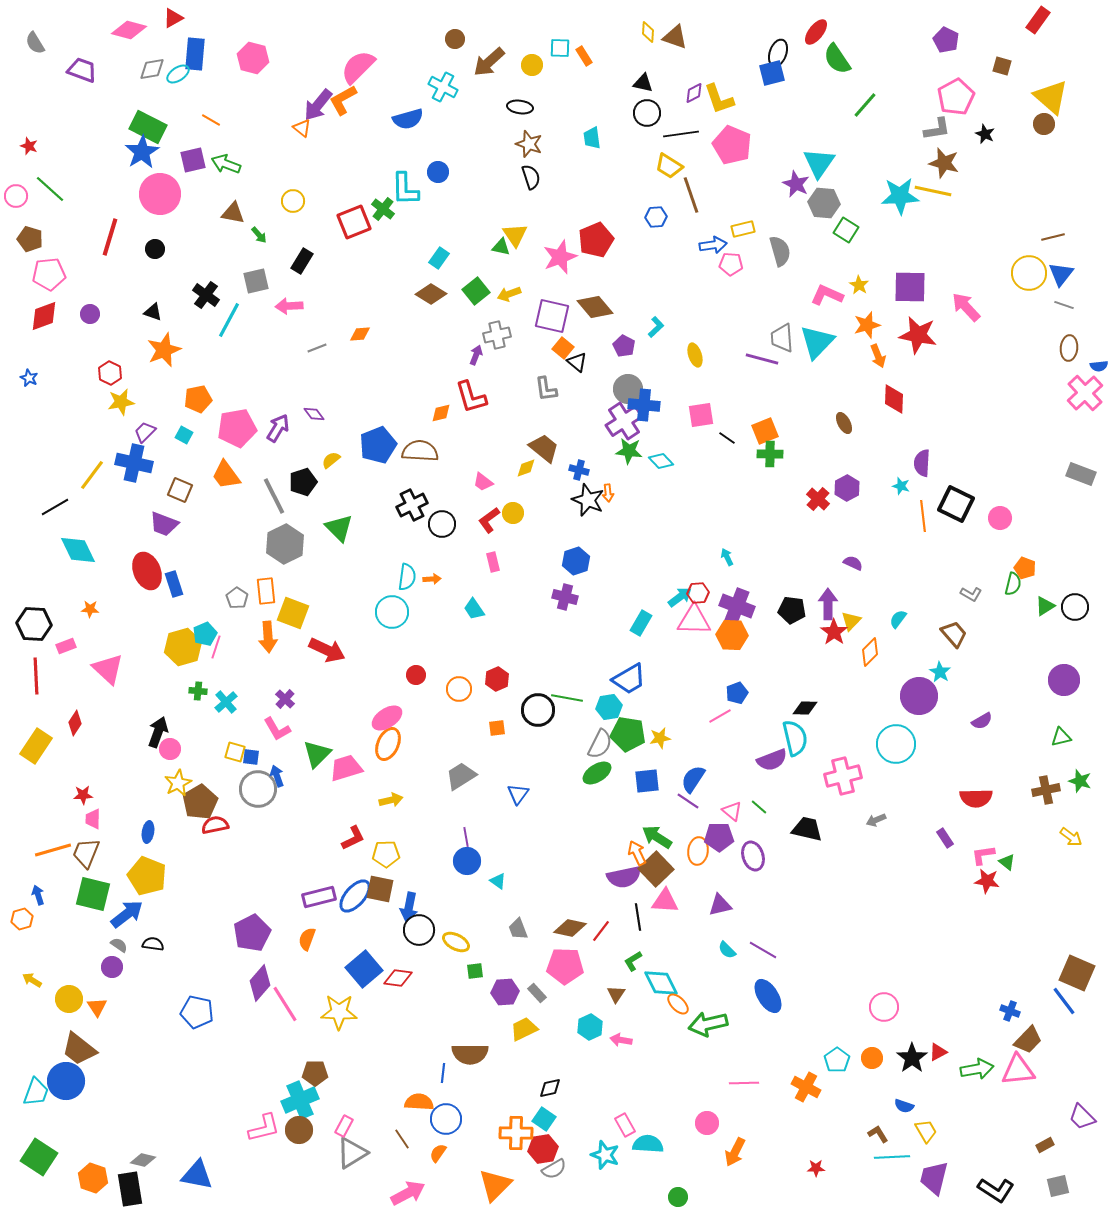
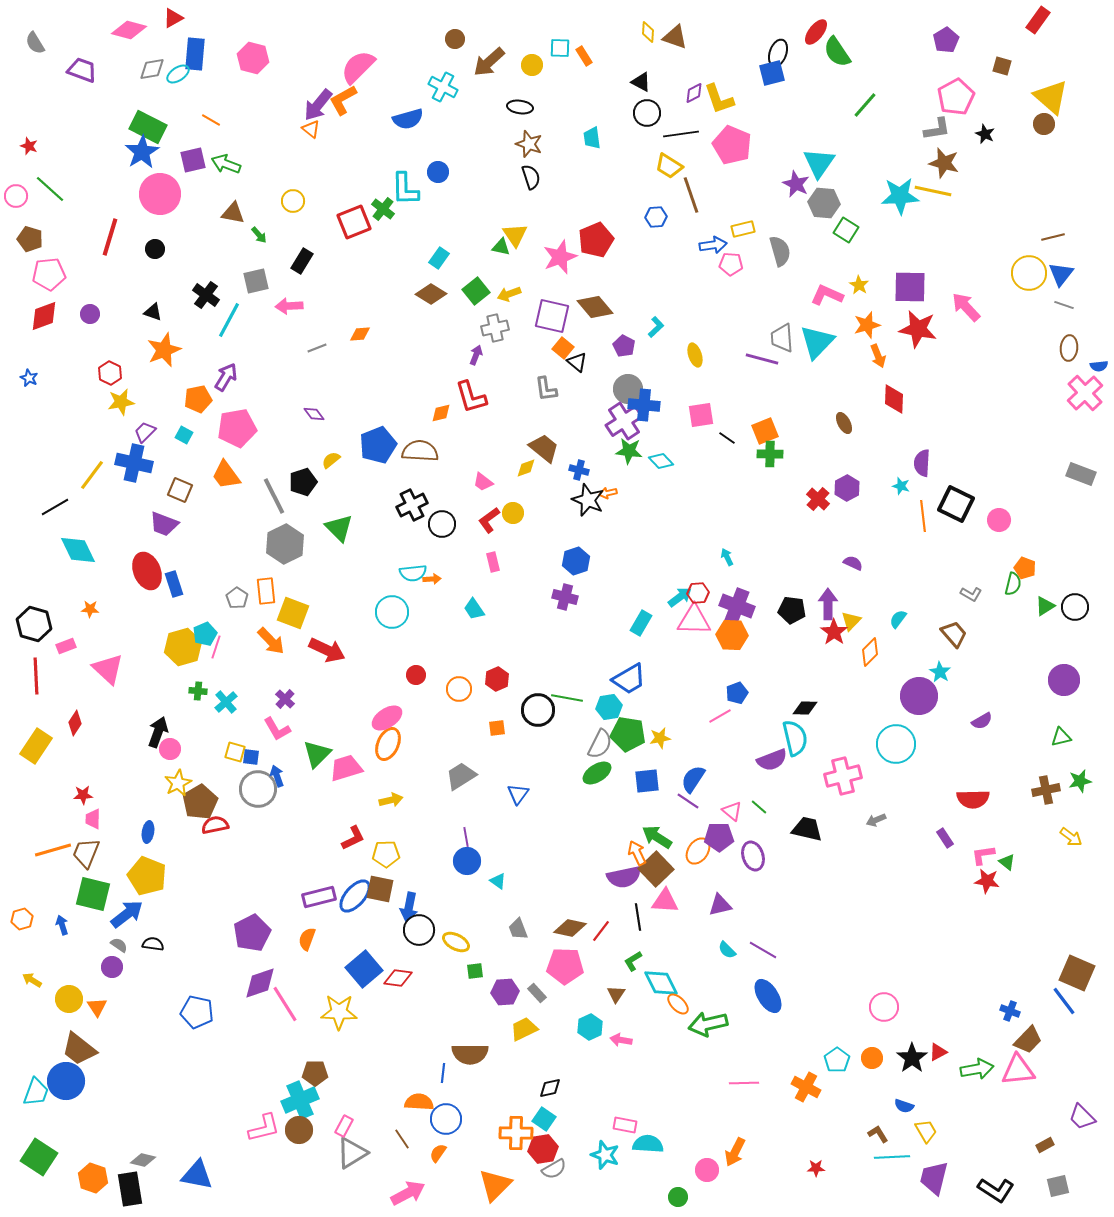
purple pentagon at (946, 40): rotated 15 degrees clockwise
green semicircle at (837, 59): moved 7 px up
black triangle at (643, 83): moved 2 px left, 1 px up; rotated 15 degrees clockwise
orange triangle at (302, 128): moved 9 px right, 1 px down
gray cross at (497, 335): moved 2 px left, 7 px up
red star at (918, 335): moved 6 px up
purple arrow at (278, 428): moved 52 px left, 51 px up
orange arrow at (608, 493): rotated 84 degrees clockwise
pink circle at (1000, 518): moved 1 px left, 2 px down
cyan semicircle at (407, 577): moved 6 px right, 4 px up; rotated 76 degrees clockwise
black hexagon at (34, 624): rotated 12 degrees clockwise
orange arrow at (268, 637): moved 3 px right, 4 px down; rotated 40 degrees counterclockwise
green star at (1080, 781): rotated 30 degrees counterclockwise
red semicircle at (976, 798): moved 3 px left, 1 px down
orange ellipse at (698, 851): rotated 28 degrees clockwise
blue arrow at (38, 895): moved 24 px right, 30 px down
purple diamond at (260, 983): rotated 30 degrees clockwise
pink circle at (707, 1123): moved 47 px down
pink rectangle at (625, 1125): rotated 50 degrees counterclockwise
